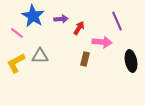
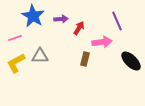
pink line: moved 2 px left, 5 px down; rotated 56 degrees counterclockwise
pink arrow: rotated 12 degrees counterclockwise
black ellipse: rotated 35 degrees counterclockwise
